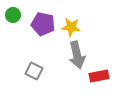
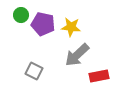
green circle: moved 8 px right
gray arrow: rotated 60 degrees clockwise
